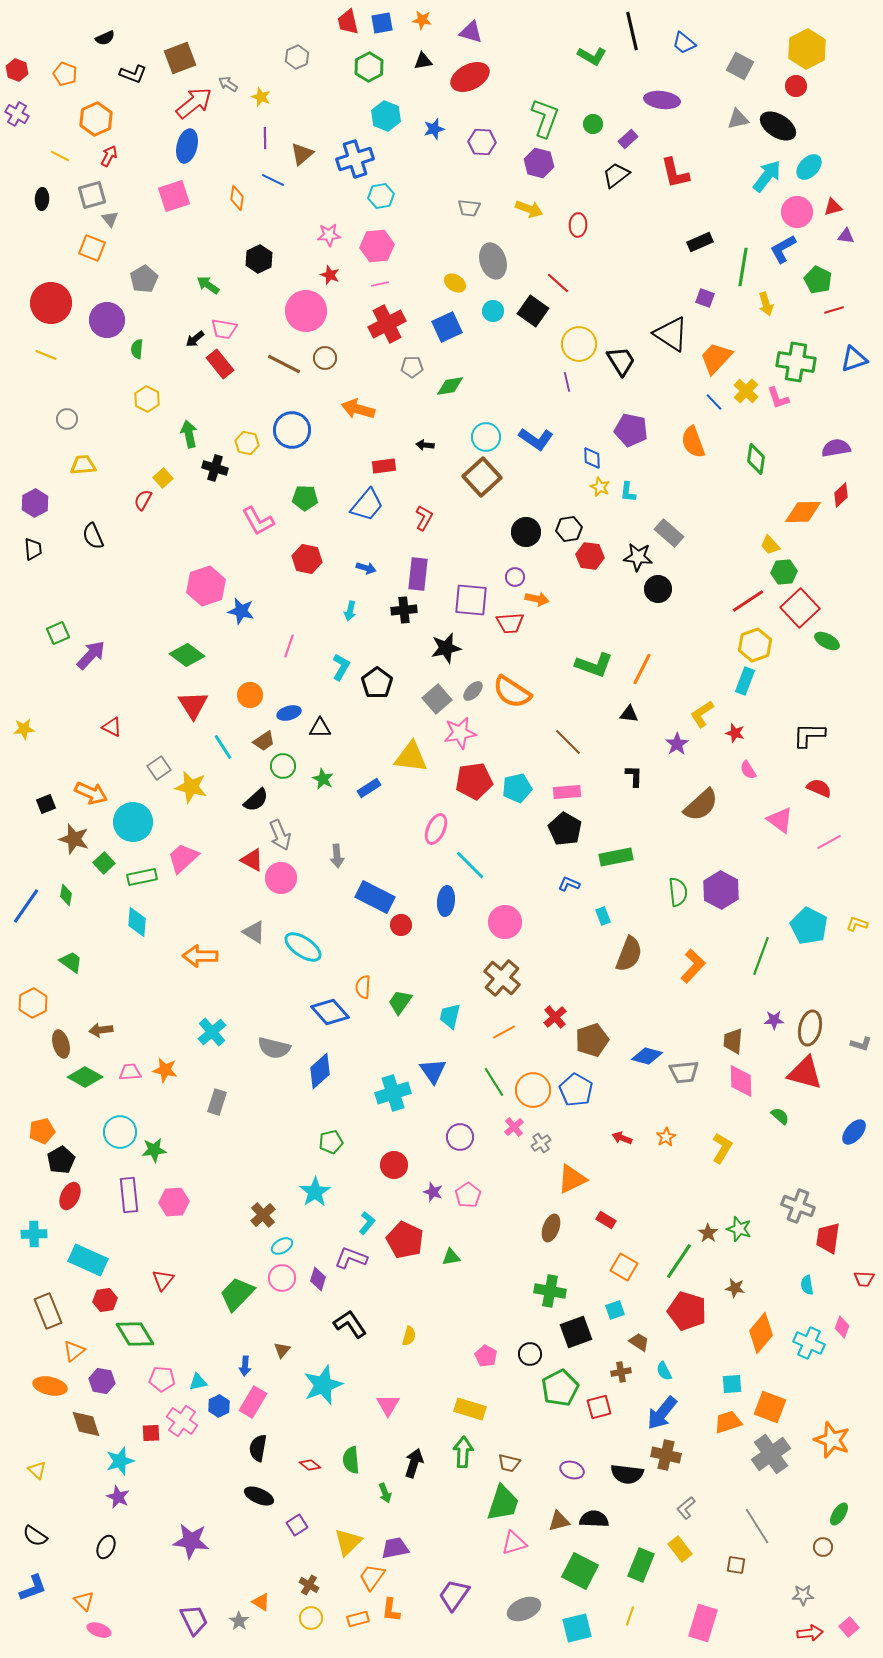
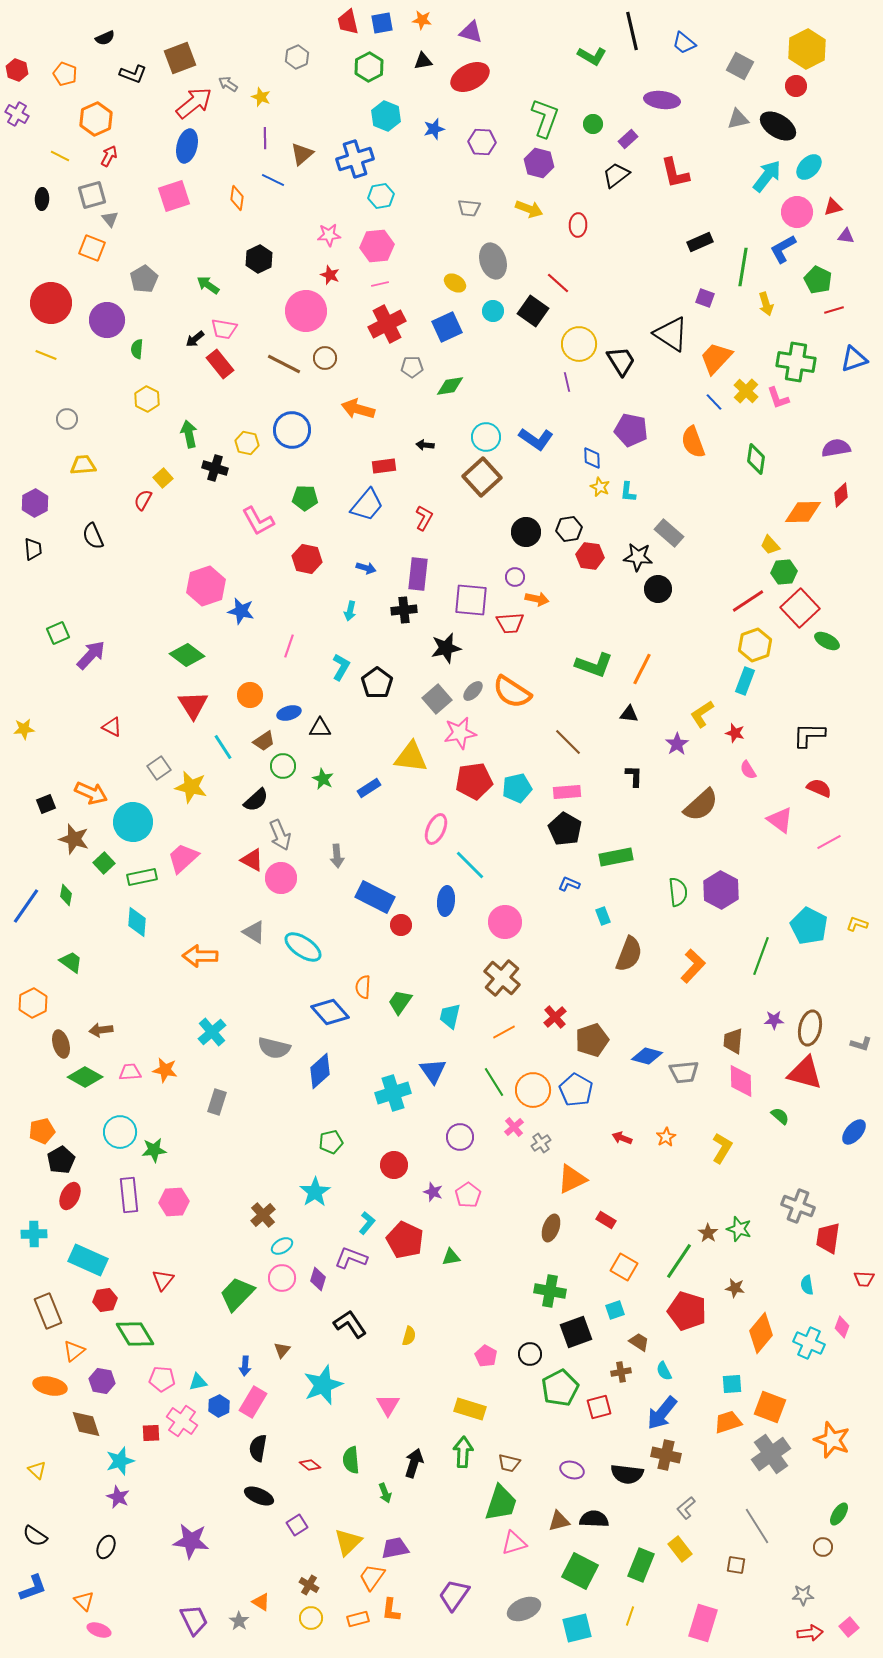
green trapezoid at (503, 1503): moved 2 px left
